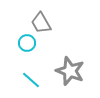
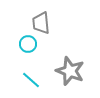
gray trapezoid: rotated 25 degrees clockwise
cyan circle: moved 1 px right, 1 px down
